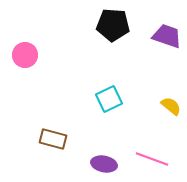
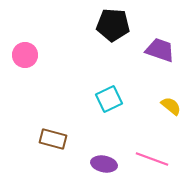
purple trapezoid: moved 7 px left, 14 px down
